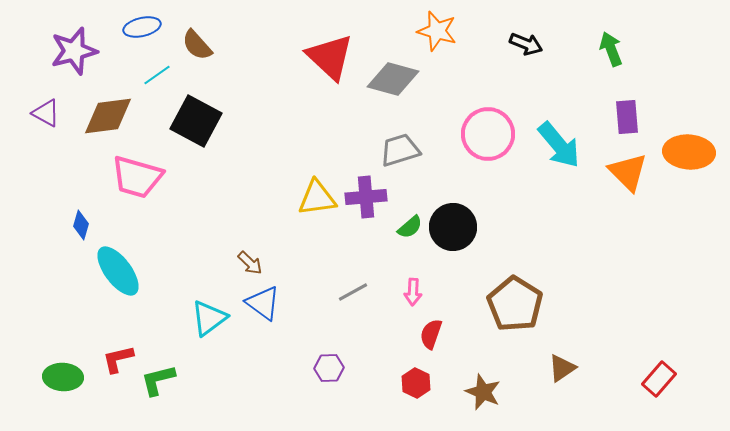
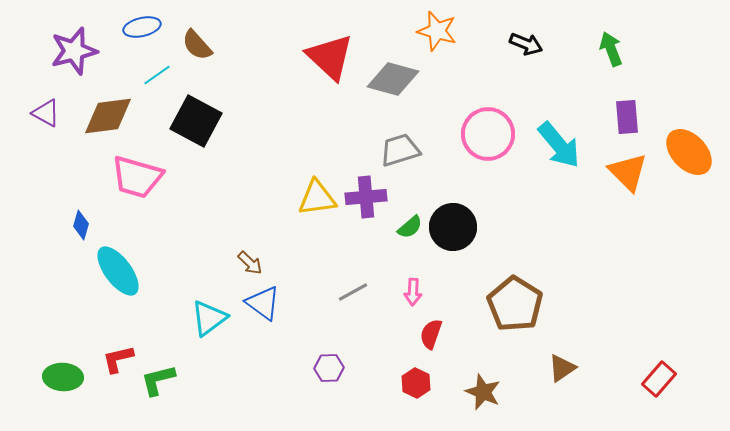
orange ellipse: rotated 42 degrees clockwise
